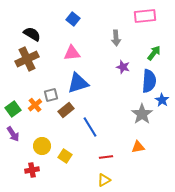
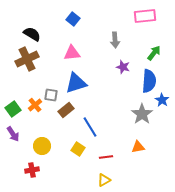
gray arrow: moved 1 px left, 2 px down
blue triangle: moved 2 px left
gray square: rotated 24 degrees clockwise
yellow square: moved 13 px right, 7 px up
